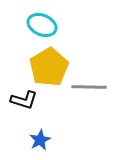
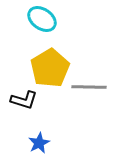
cyan ellipse: moved 6 px up; rotated 12 degrees clockwise
yellow pentagon: moved 1 px right, 1 px down
blue star: moved 1 px left, 3 px down
